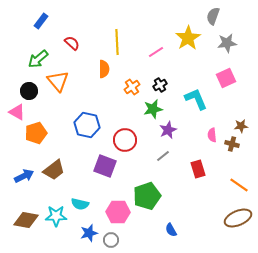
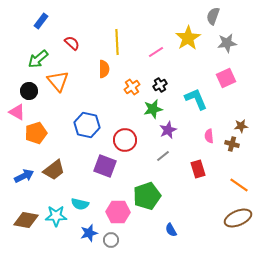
pink semicircle: moved 3 px left, 1 px down
